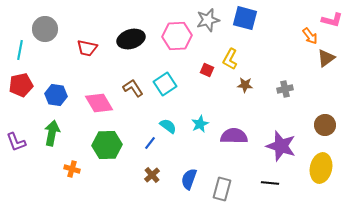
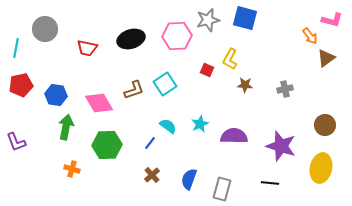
cyan line: moved 4 px left, 2 px up
brown L-shape: moved 1 px right, 2 px down; rotated 105 degrees clockwise
green arrow: moved 14 px right, 6 px up
